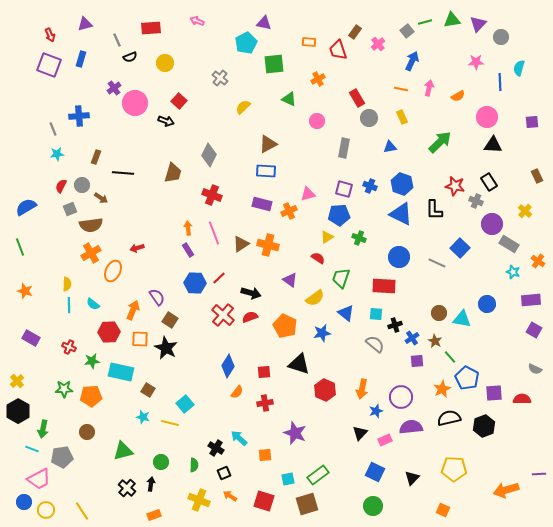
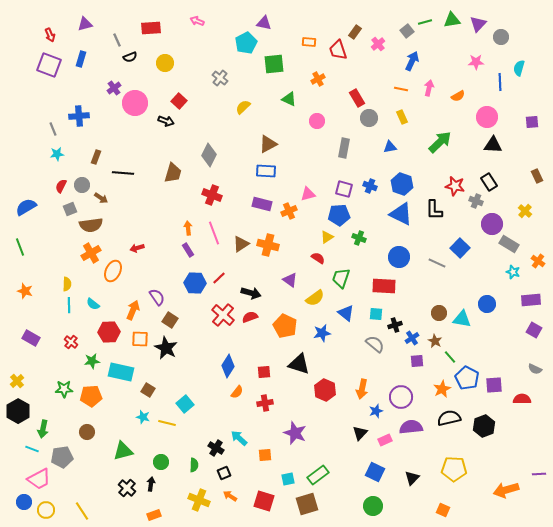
red cross at (69, 347): moved 2 px right, 5 px up; rotated 16 degrees clockwise
purple square at (494, 393): moved 8 px up
yellow line at (170, 423): moved 3 px left
